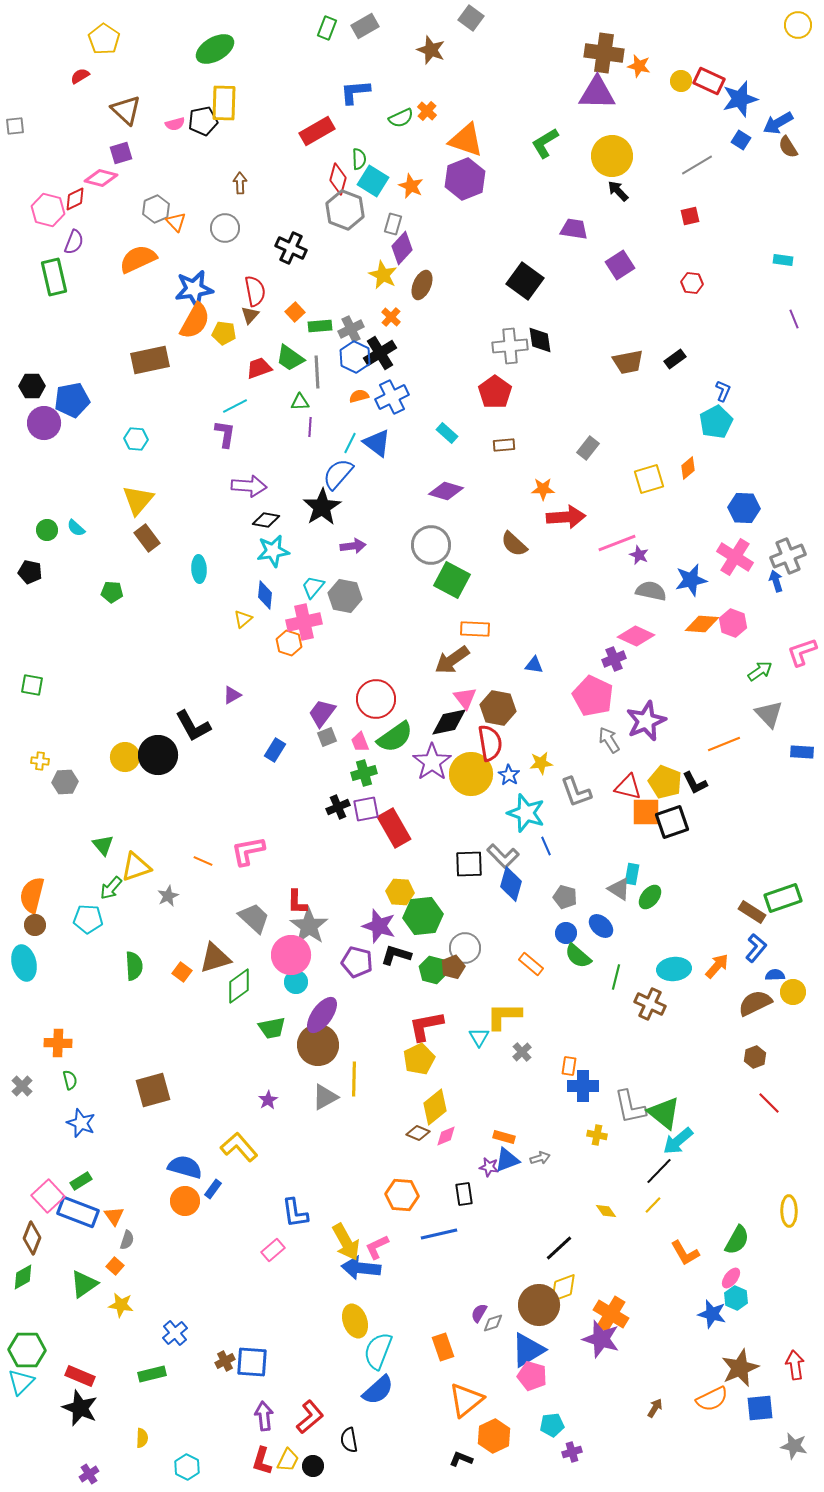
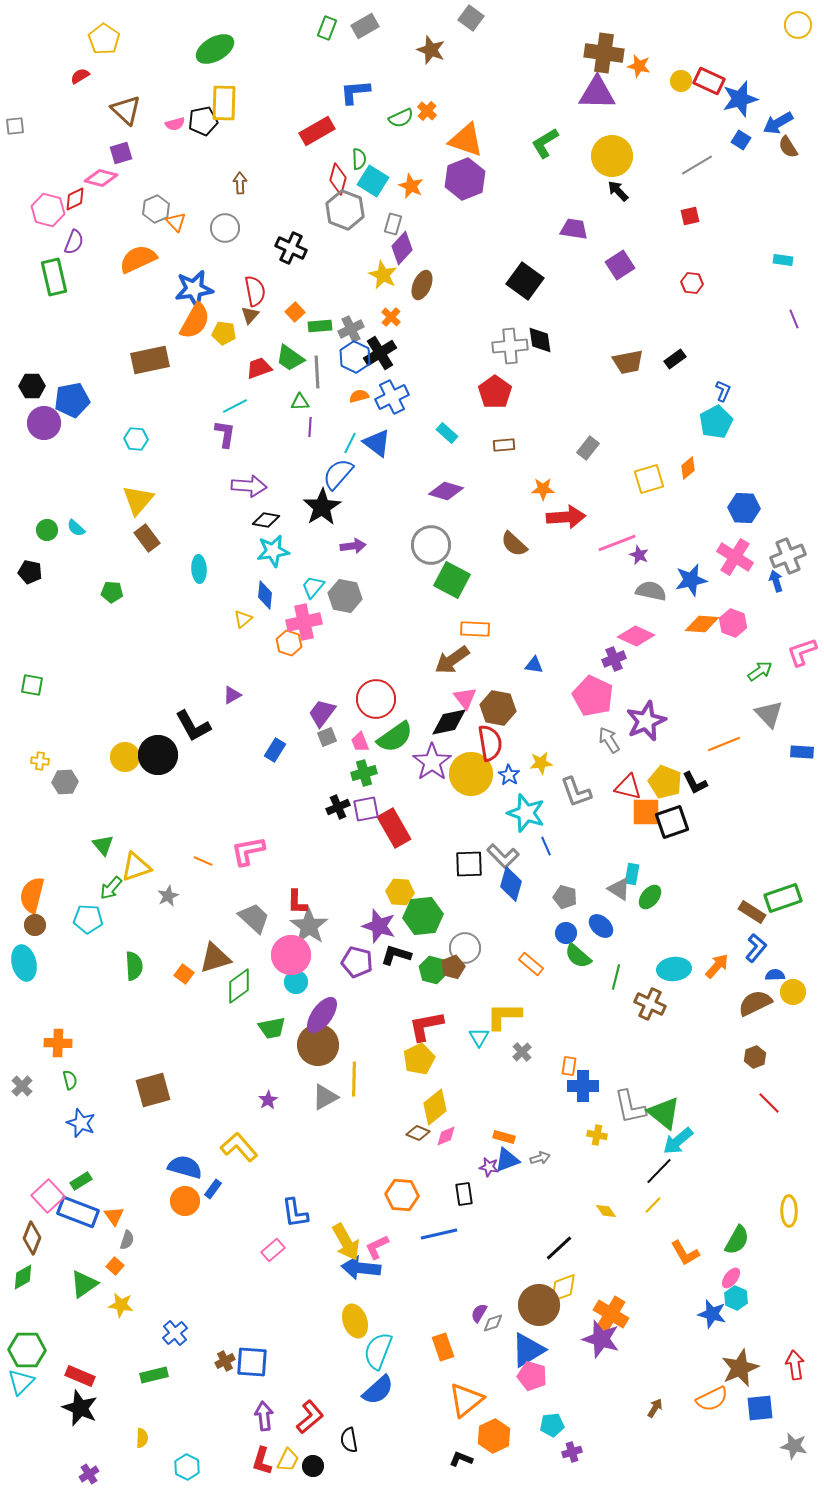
orange square at (182, 972): moved 2 px right, 2 px down
green rectangle at (152, 1374): moved 2 px right, 1 px down
